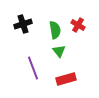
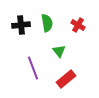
black cross: moved 2 px left, 1 px down; rotated 12 degrees clockwise
green semicircle: moved 8 px left, 7 px up
red rectangle: rotated 24 degrees counterclockwise
